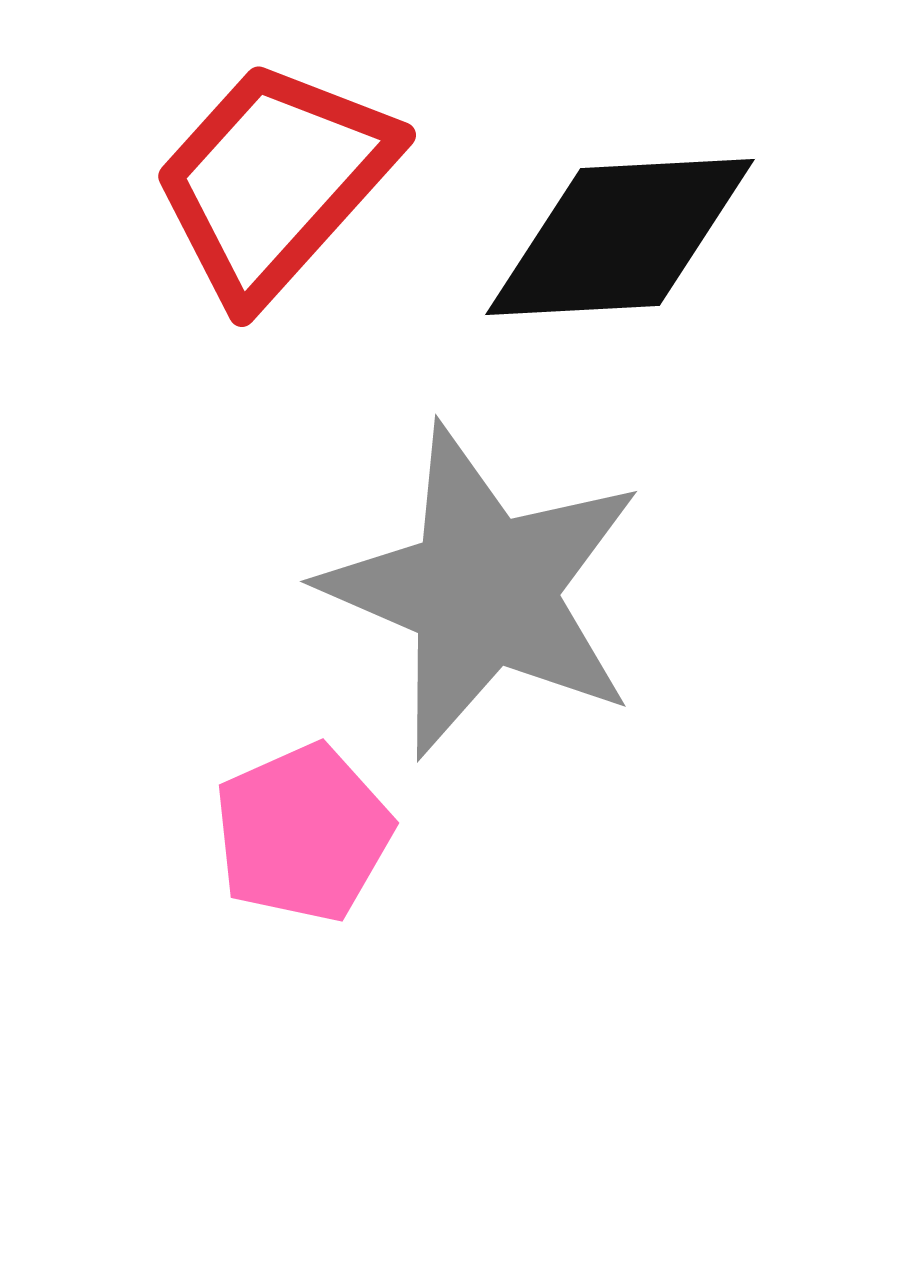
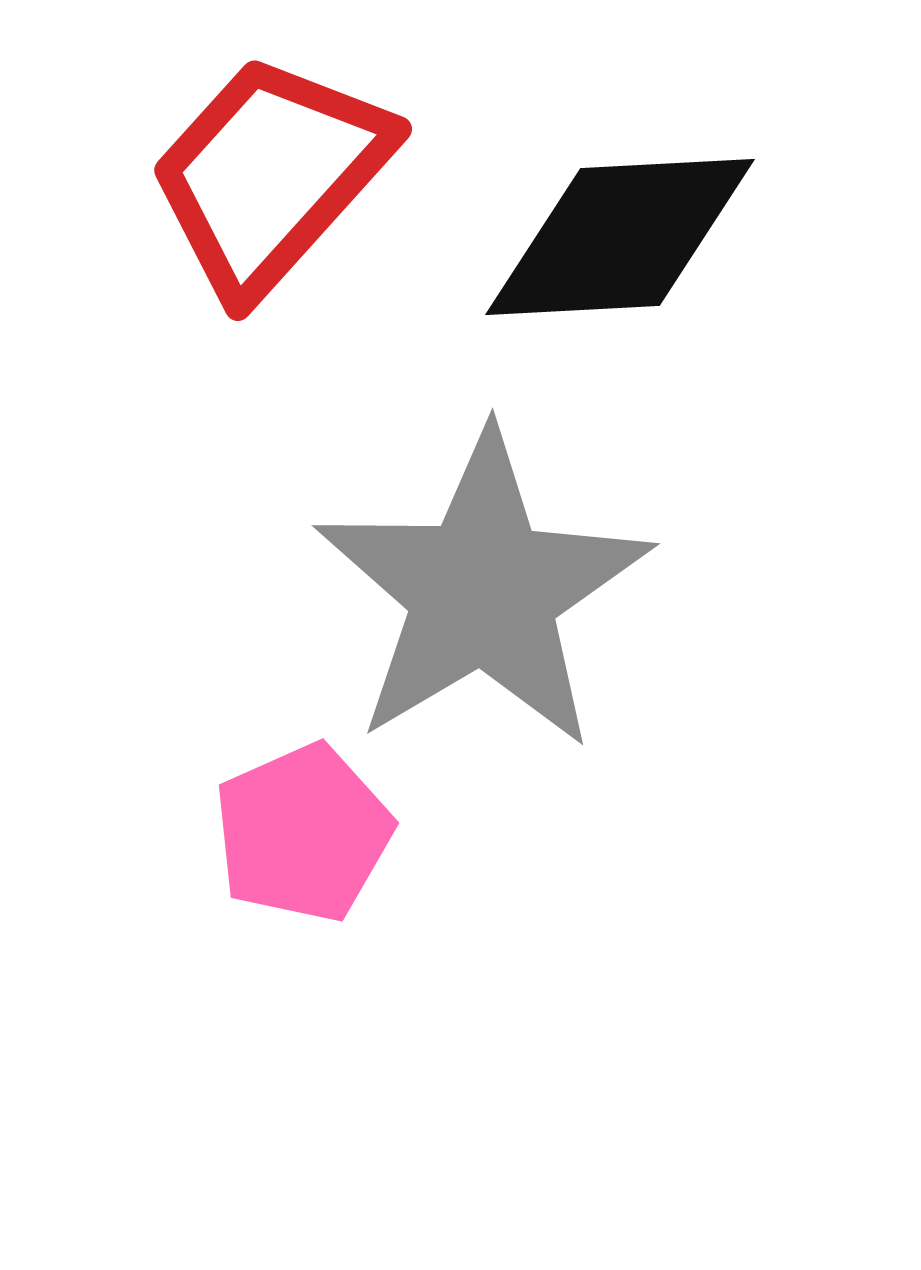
red trapezoid: moved 4 px left, 6 px up
gray star: rotated 18 degrees clockwise
